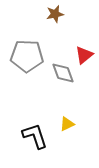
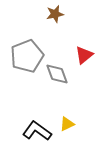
gray pentagon: rotated 24 degrees counterclockwise
gray diamond: moved 6 px left, 1 px down
black L-shape: moved 2 px right, 5 px up; rotated 36 degrees counterclockwise
